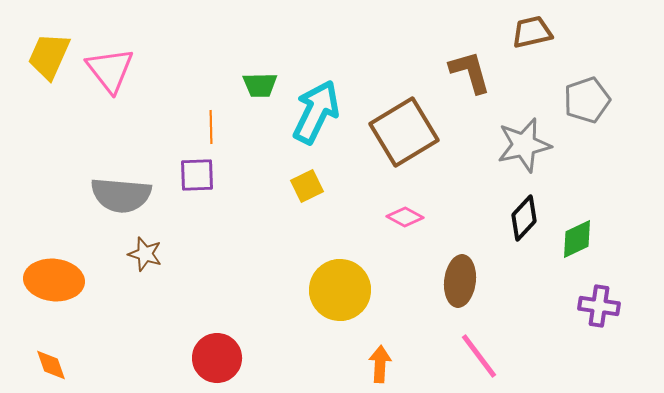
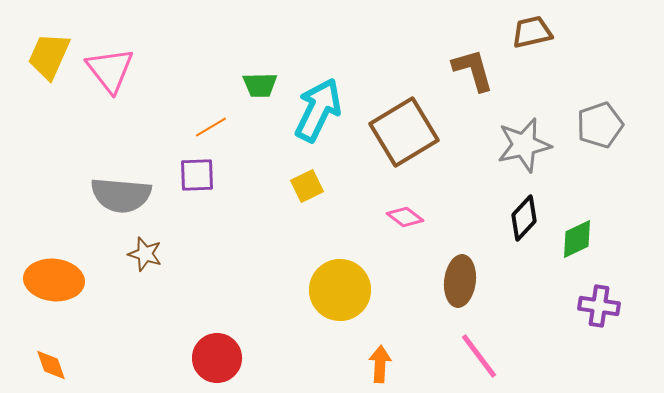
brown L-shape: moved 3 px right, 2 px up
gray pentagon: moved 13 px right, 25 px down
cyan arrow: moved 2 px right, 2 px up
orange line: rotated 60 degrees clockwise
pink diamond: rotated 9 degrees clockwise
